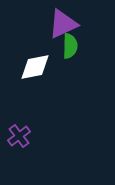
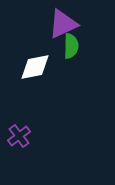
green semicircle: moved 1 px right
